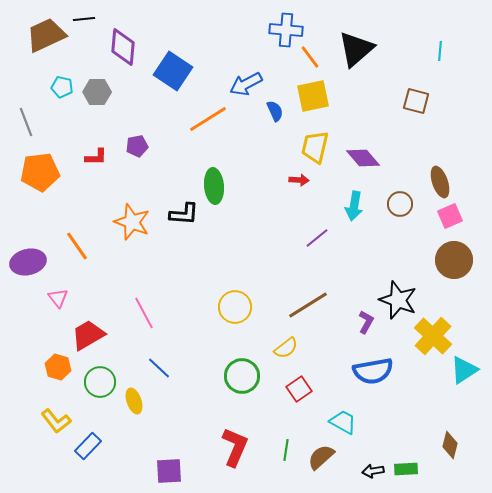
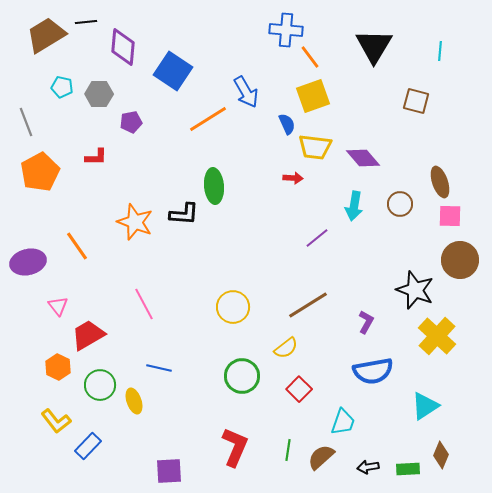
black line at (84, 19): moved 2 px right, 3 px down
brown trapezoid at (46, 35): rotated 6 degrees counterclockwise
black triangle at (356, 49): moved 18 px right, 3 px up; rotated 18 degrees counterclockwise
blue arrow at (246, 84): moved 8 px down; rotated 92 degrees counterclockwise
gray hexagon at (97, 92): moved 2 px right, 2 px down
yellow square at (313, 96): rotated 8 degrees counterclockwise
blue semicircle at (275, 111): moved 12 px right, 13 px down
purple pentagon at (137, 146): moved 6 px left, 24 px up
yellow trapezoid at (315, 147): rotated 96 degrees counterclockwise
orange pentagon at (40, 172): rotated 21 degrees counterclockwise
red arrow at (299, 180): moved 6 px left, 2 px up
pink square at (450, 216): rotated 25 degrees clockwise
orange star at (132, 222): moved 3 px right
brown circle at (454, 260): moved 6 px right
pink triangle at (58, 298): moved 8 px down
black star at (398, 300): moved 17 px right, 10 px up
yellow circle at (235, 307): moved 2 px left
pink line at (144, 313): moved 9 px up
yellow cross at (433, 336): moved 4 px right
orange hexagon at (58, 367): rotated 10 degrees clockwise
blue line at (159, 368): rotated 30 degrees counterclockwise
cyan triangle at (464, 370): moved 39 px left, 36 px down
green circle at (100, 382): moved 3 px down
red square at (299, 389): rotated 10 degrees counterclockwise
cyan trapezoid at (343, 422): rotated 80 degrees clockwise
brown diamond at (450, 445): moved 9 px left, 10 px down; rotated 8 degrees clockwise
green line at (286, 450): moved 2 px right
green rectangle at (406, 469): moved 2 px right
black arrow at (373, 471): moved 5 px left, 4 px up
